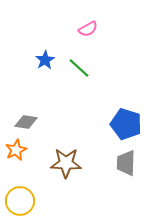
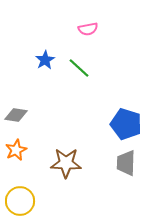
pink semicircle: rotated 18 degrees clockwise
gray diamond: moved 10 px left, 7 px up
